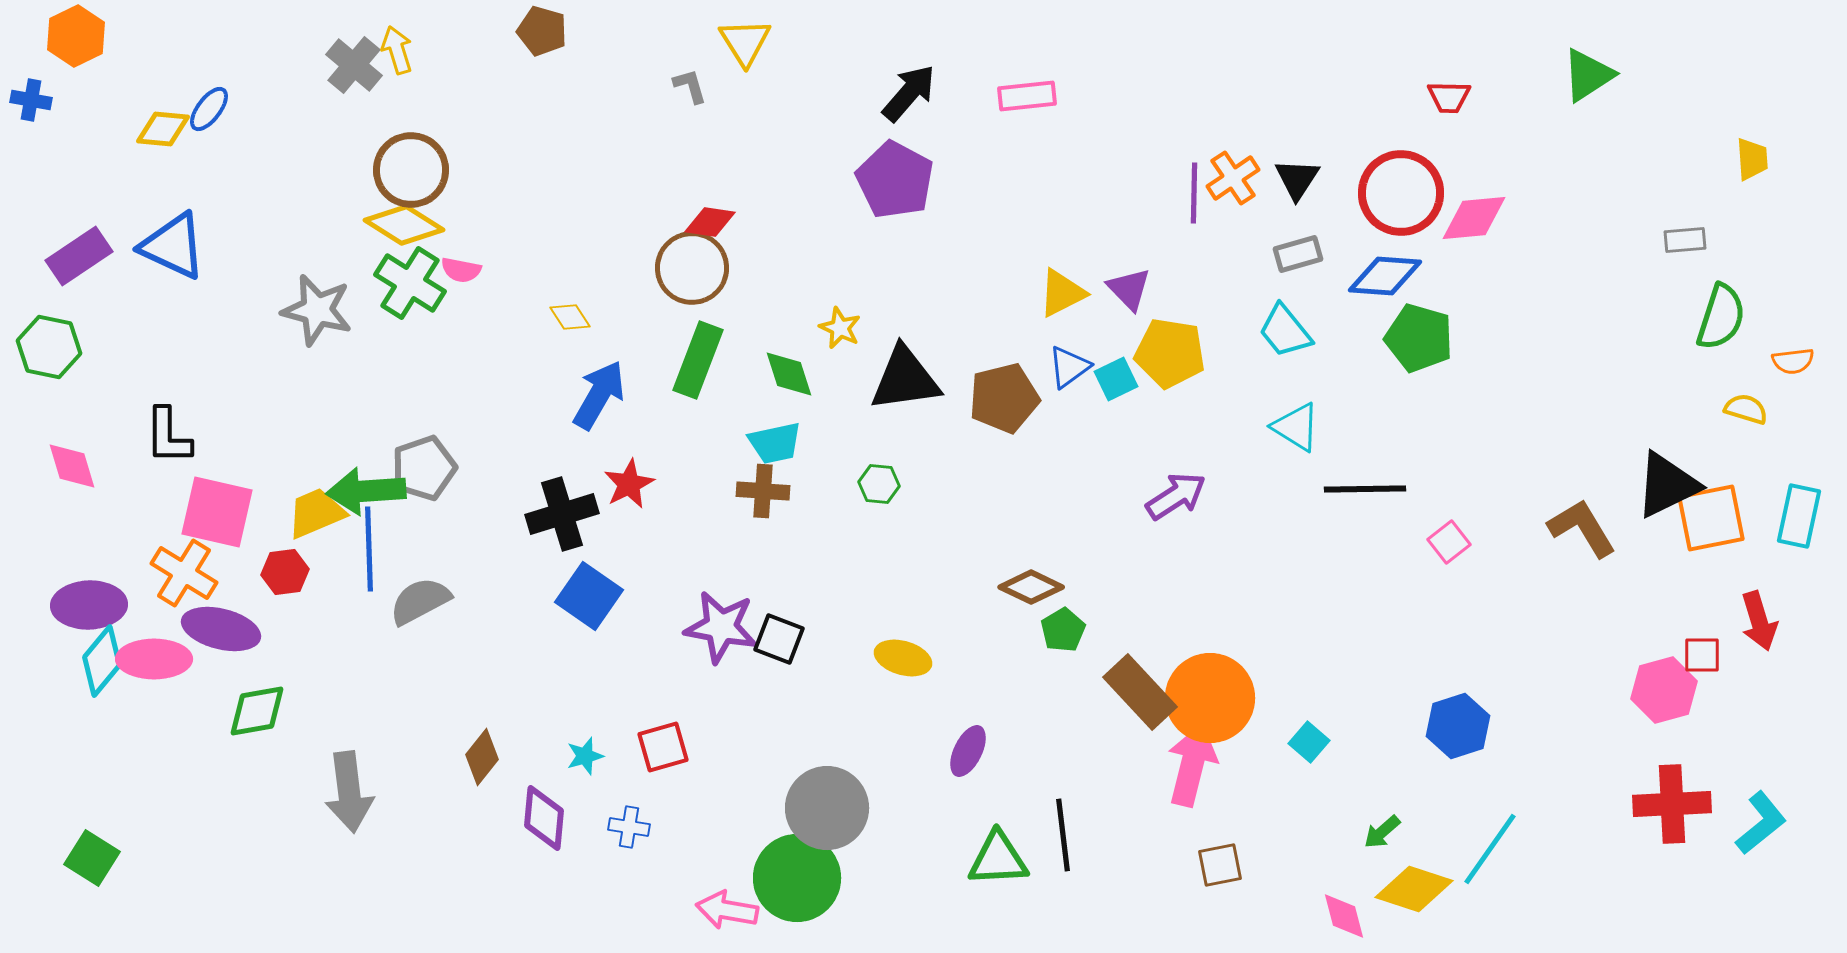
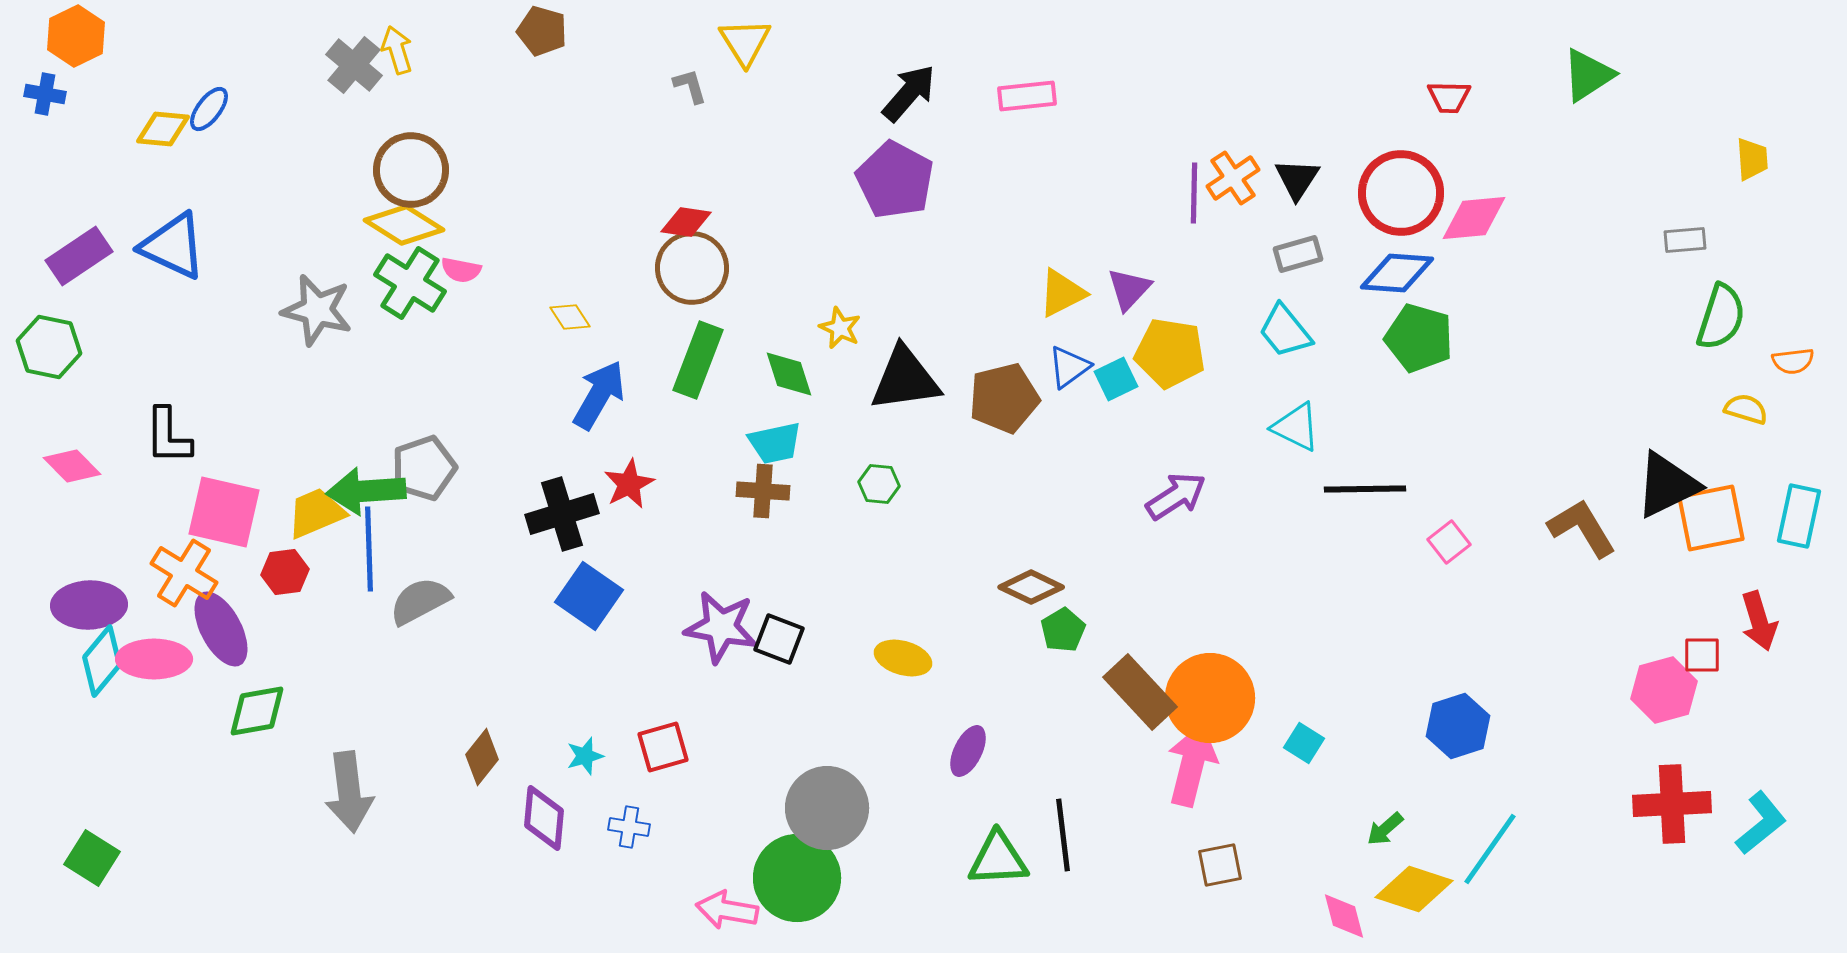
blue cross at (31, 100): moved 14 px right, 6 px up
red diamond at (710, 222): moved 24 px left
blue diamond at (1385, 276): moved 12 px right, 3 px up
purple triangle at (1129, 289): rotated 27 degrees clockwise
cyan triangle at (1296, 427): rotated 6 degrees counterclockwise
pink diamond at (72, 466): rotated 28 degrees counterclockwise
pink square at (217, 512): moved 7 px right
purple ellipse at (221, 629): rotated 48 degrees clockwise
cyan square at (1309, 742): moved 5 px left, 1 px down; rotated 9 degrees counterclockwise
green arrow at (1382, 832): moved 3 px right, 3 px up
